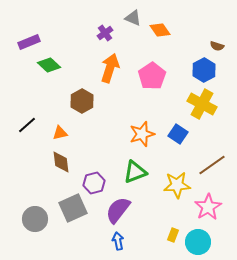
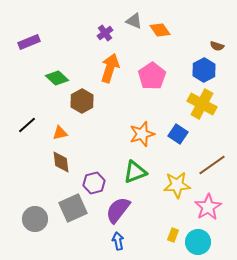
gray triangle: moved 1 px right, 3 px down
green diamond: moved 8 px right, 13 px down
